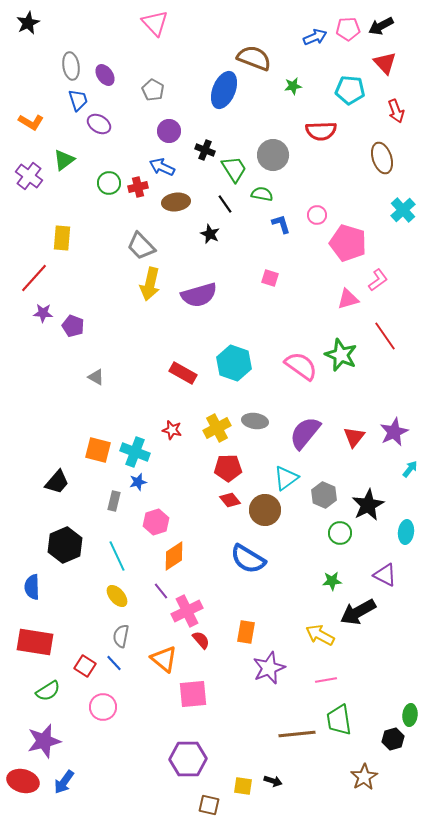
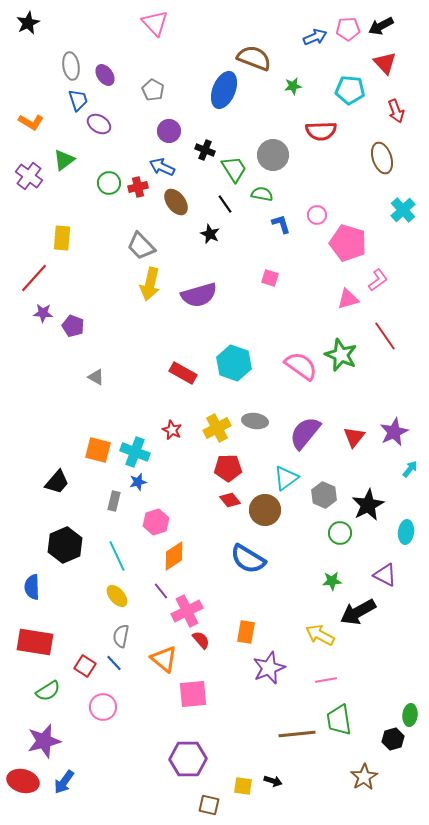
brown ellipse at (176, 202): rotated 60 degrees clockwise
red star at (172, 430): rotated 12 degrees clockwise
